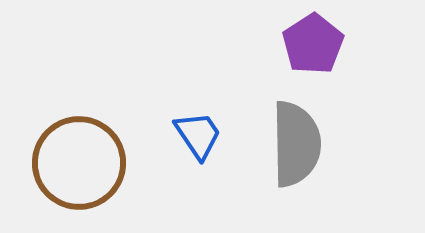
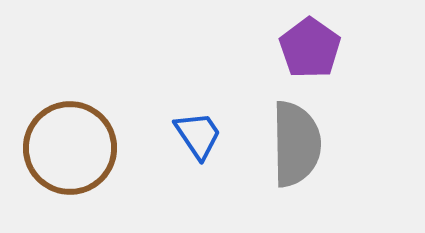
purple pentagon: moved 3 px left, 4 px down; rotated 4 degrees counterclockwise
brown circle: moved 9 px left, 15 px up
